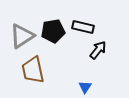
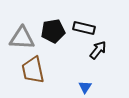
black rectangle: moved 1 px right, 1 px down
gray triangle: moved 2 px down; rotated 36 degrees clockwise
